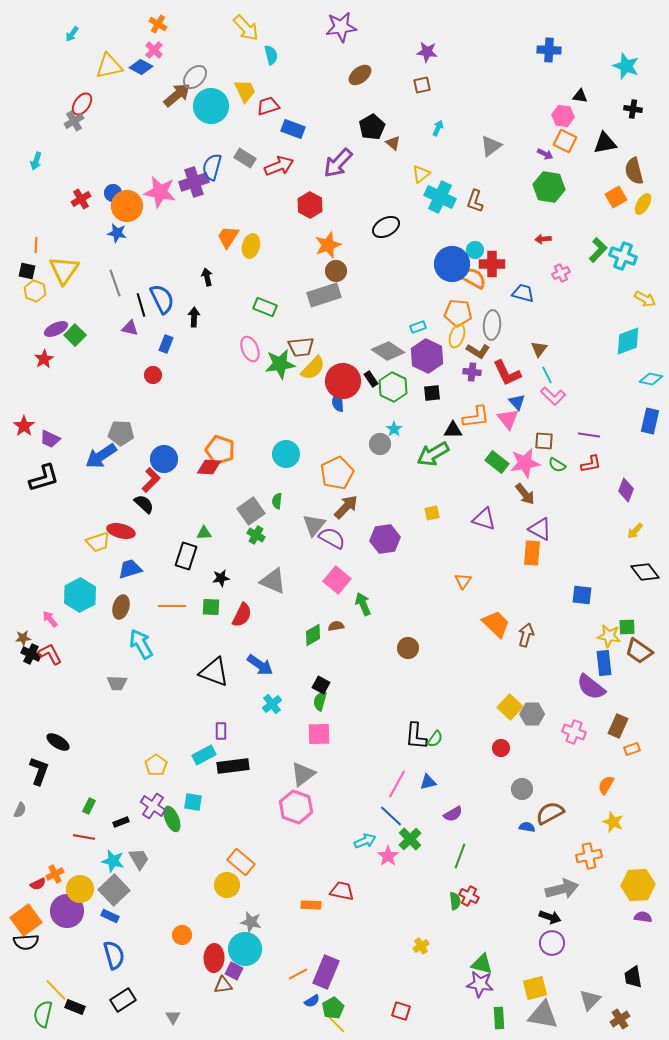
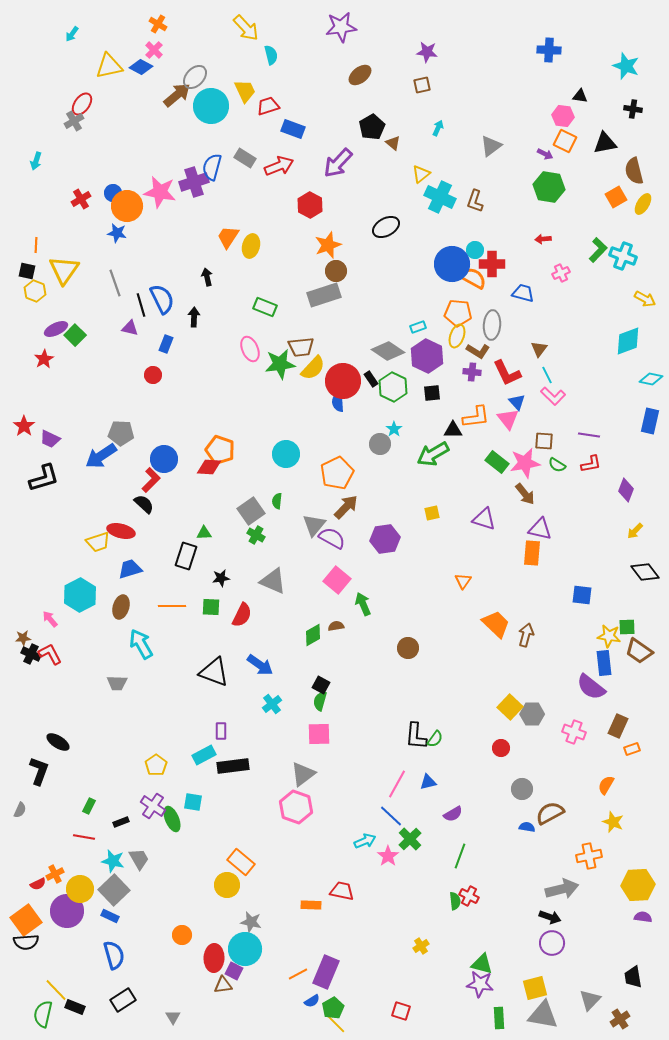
purple triangle at (540, 529): rotated 15 degrees counterclockwise
